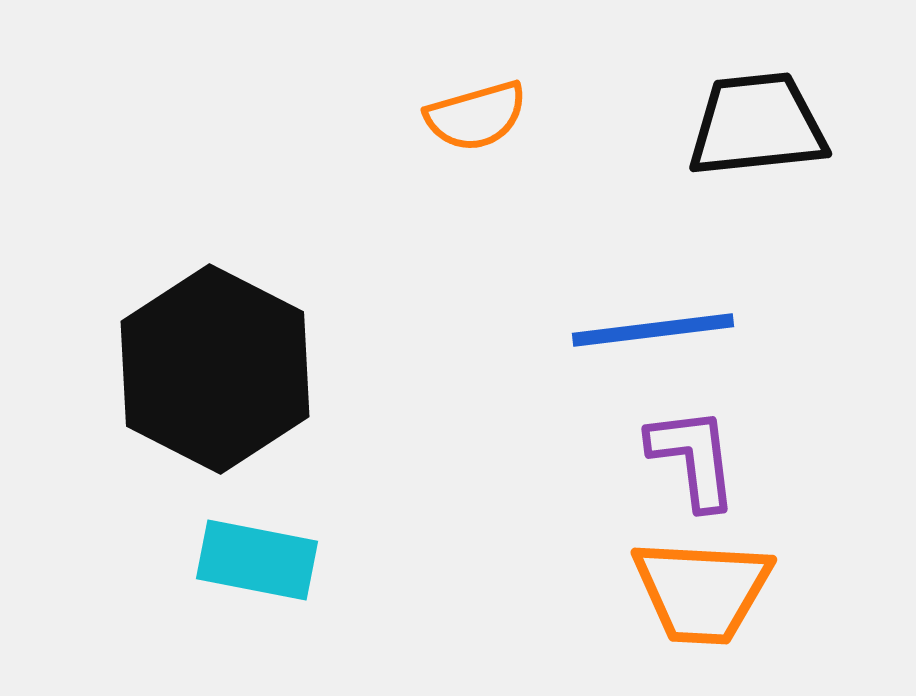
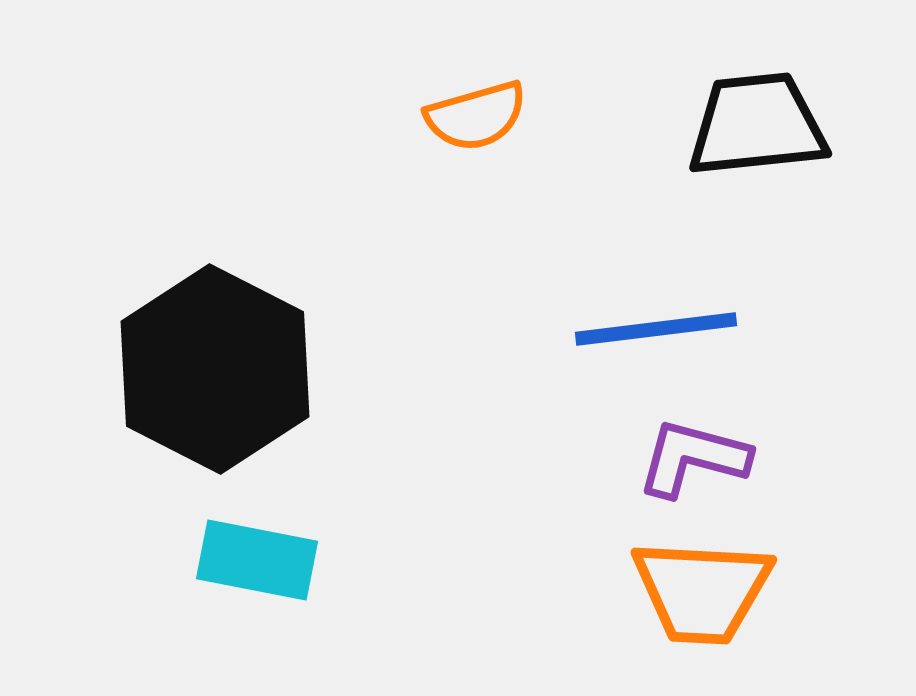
blue line: moved 3 px right, 1 px up
purple L-shape: rotated 68 degrees counterclockwise
